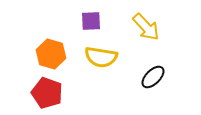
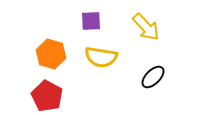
red pentagon: moved 3 px down; rotated 8 degrees clockwise
